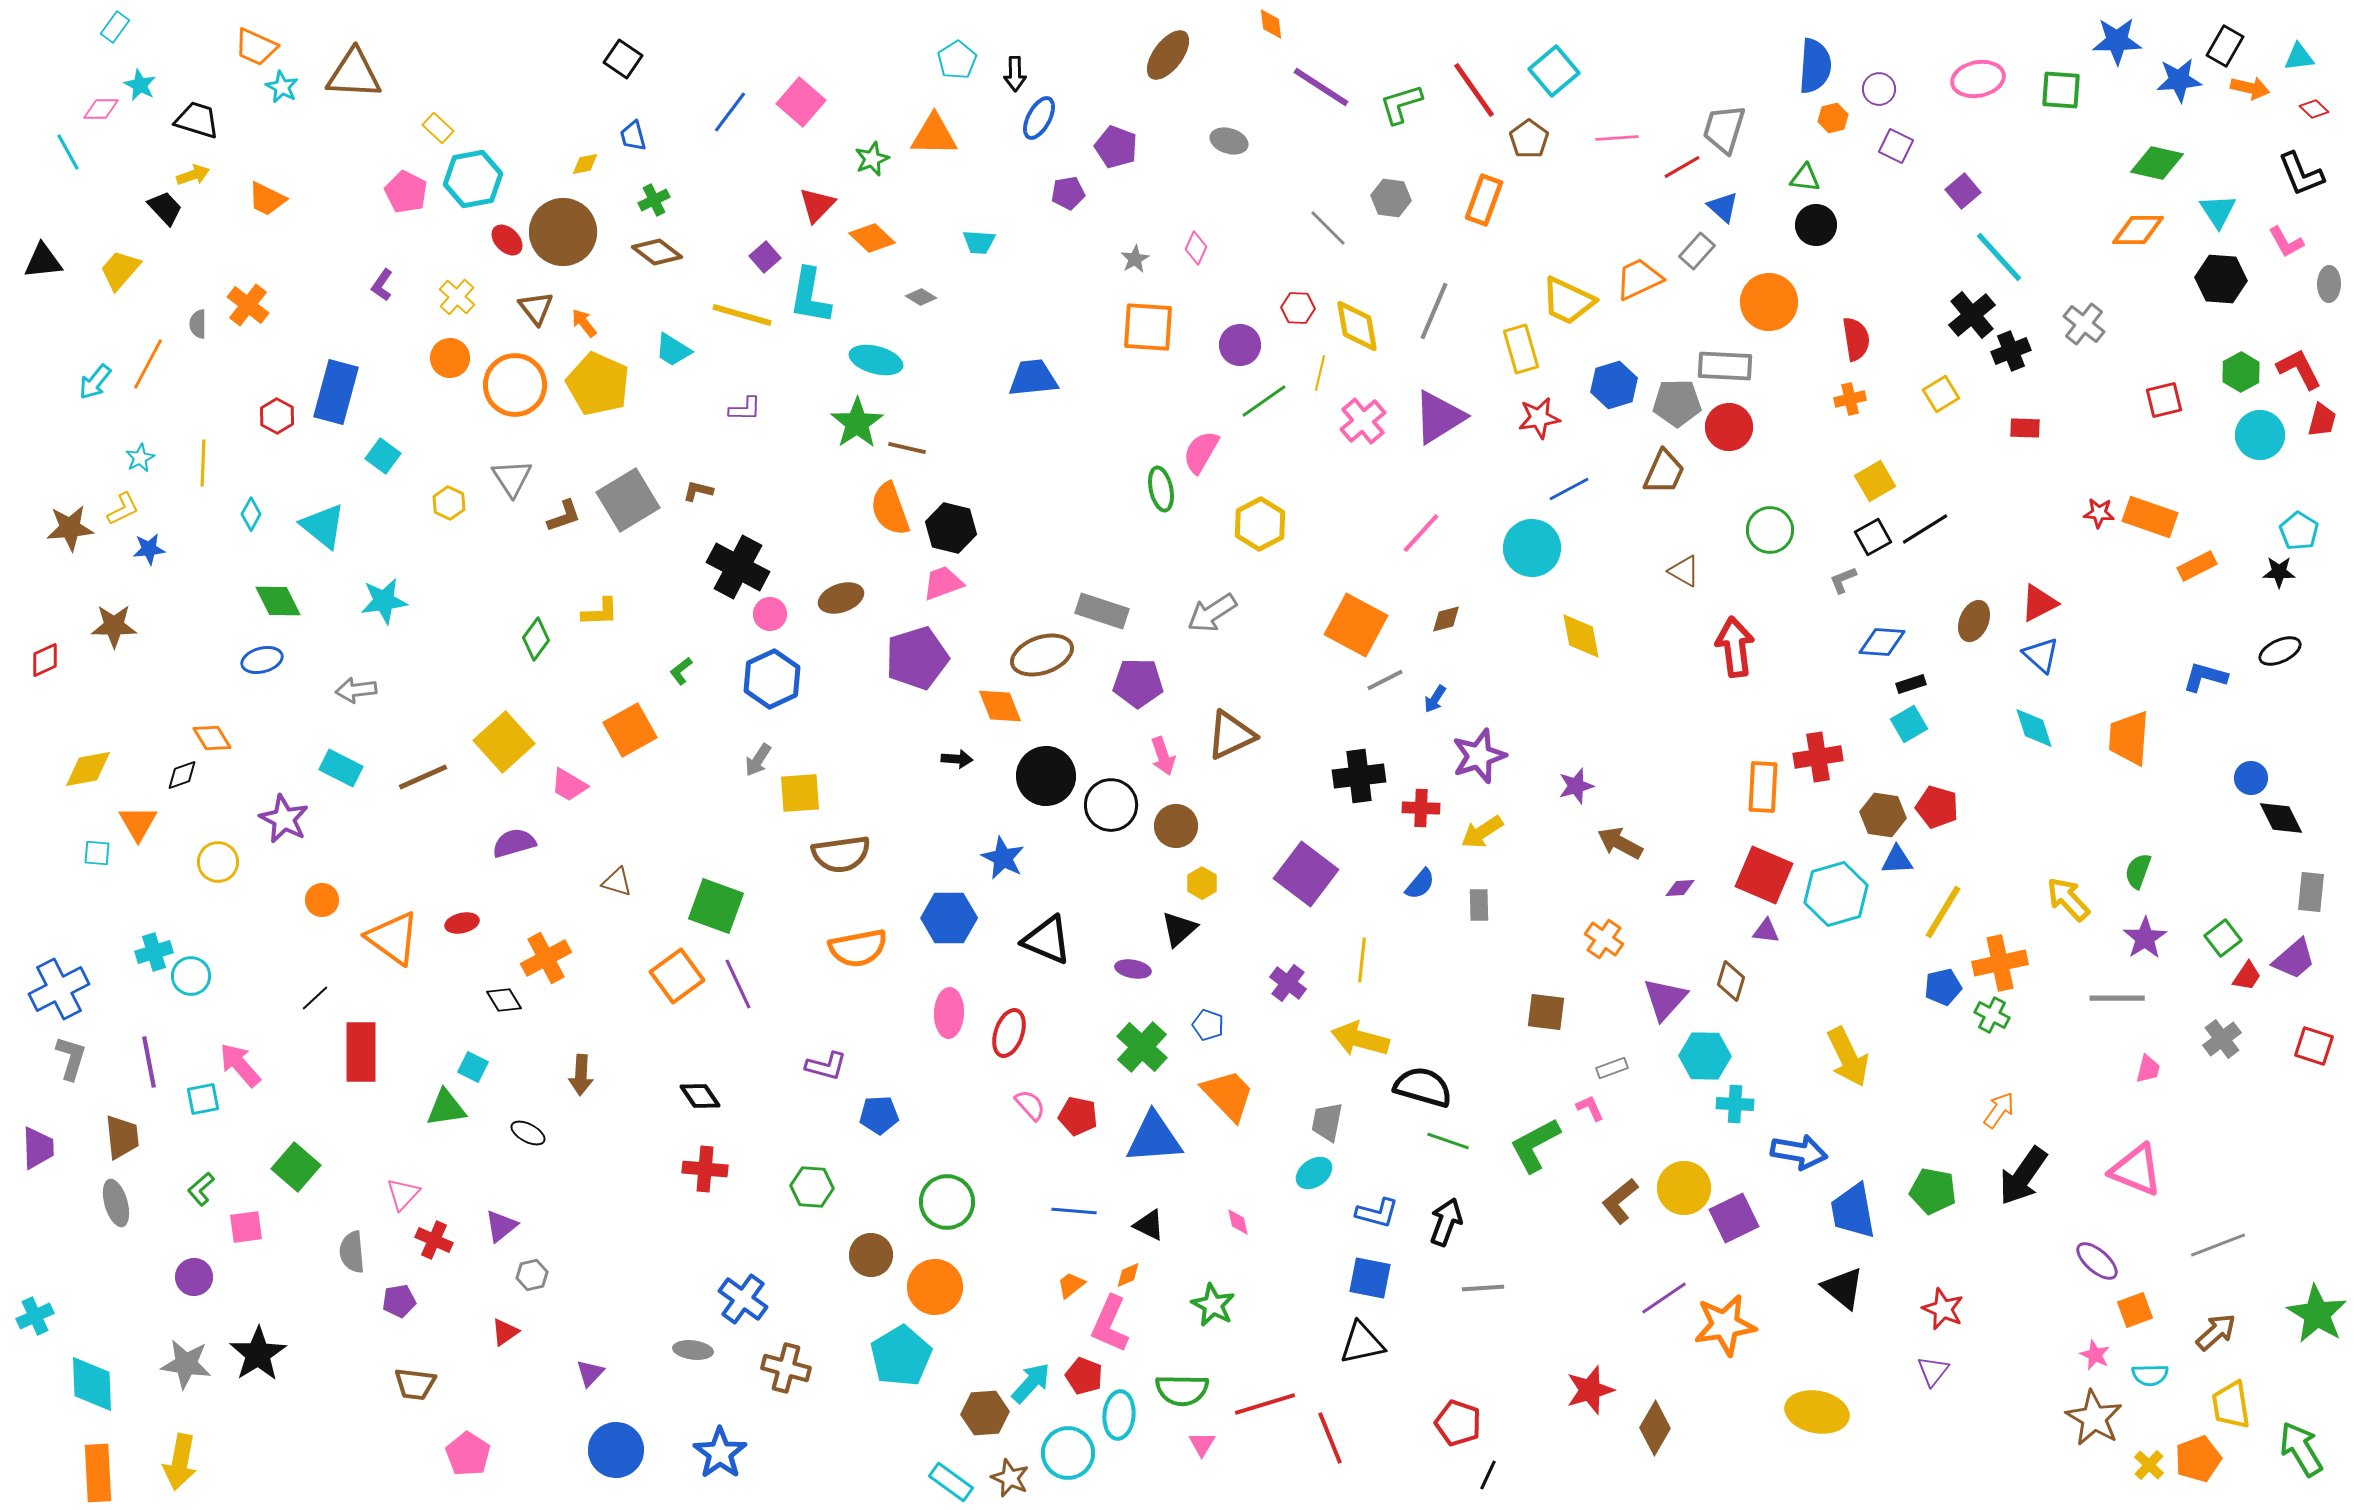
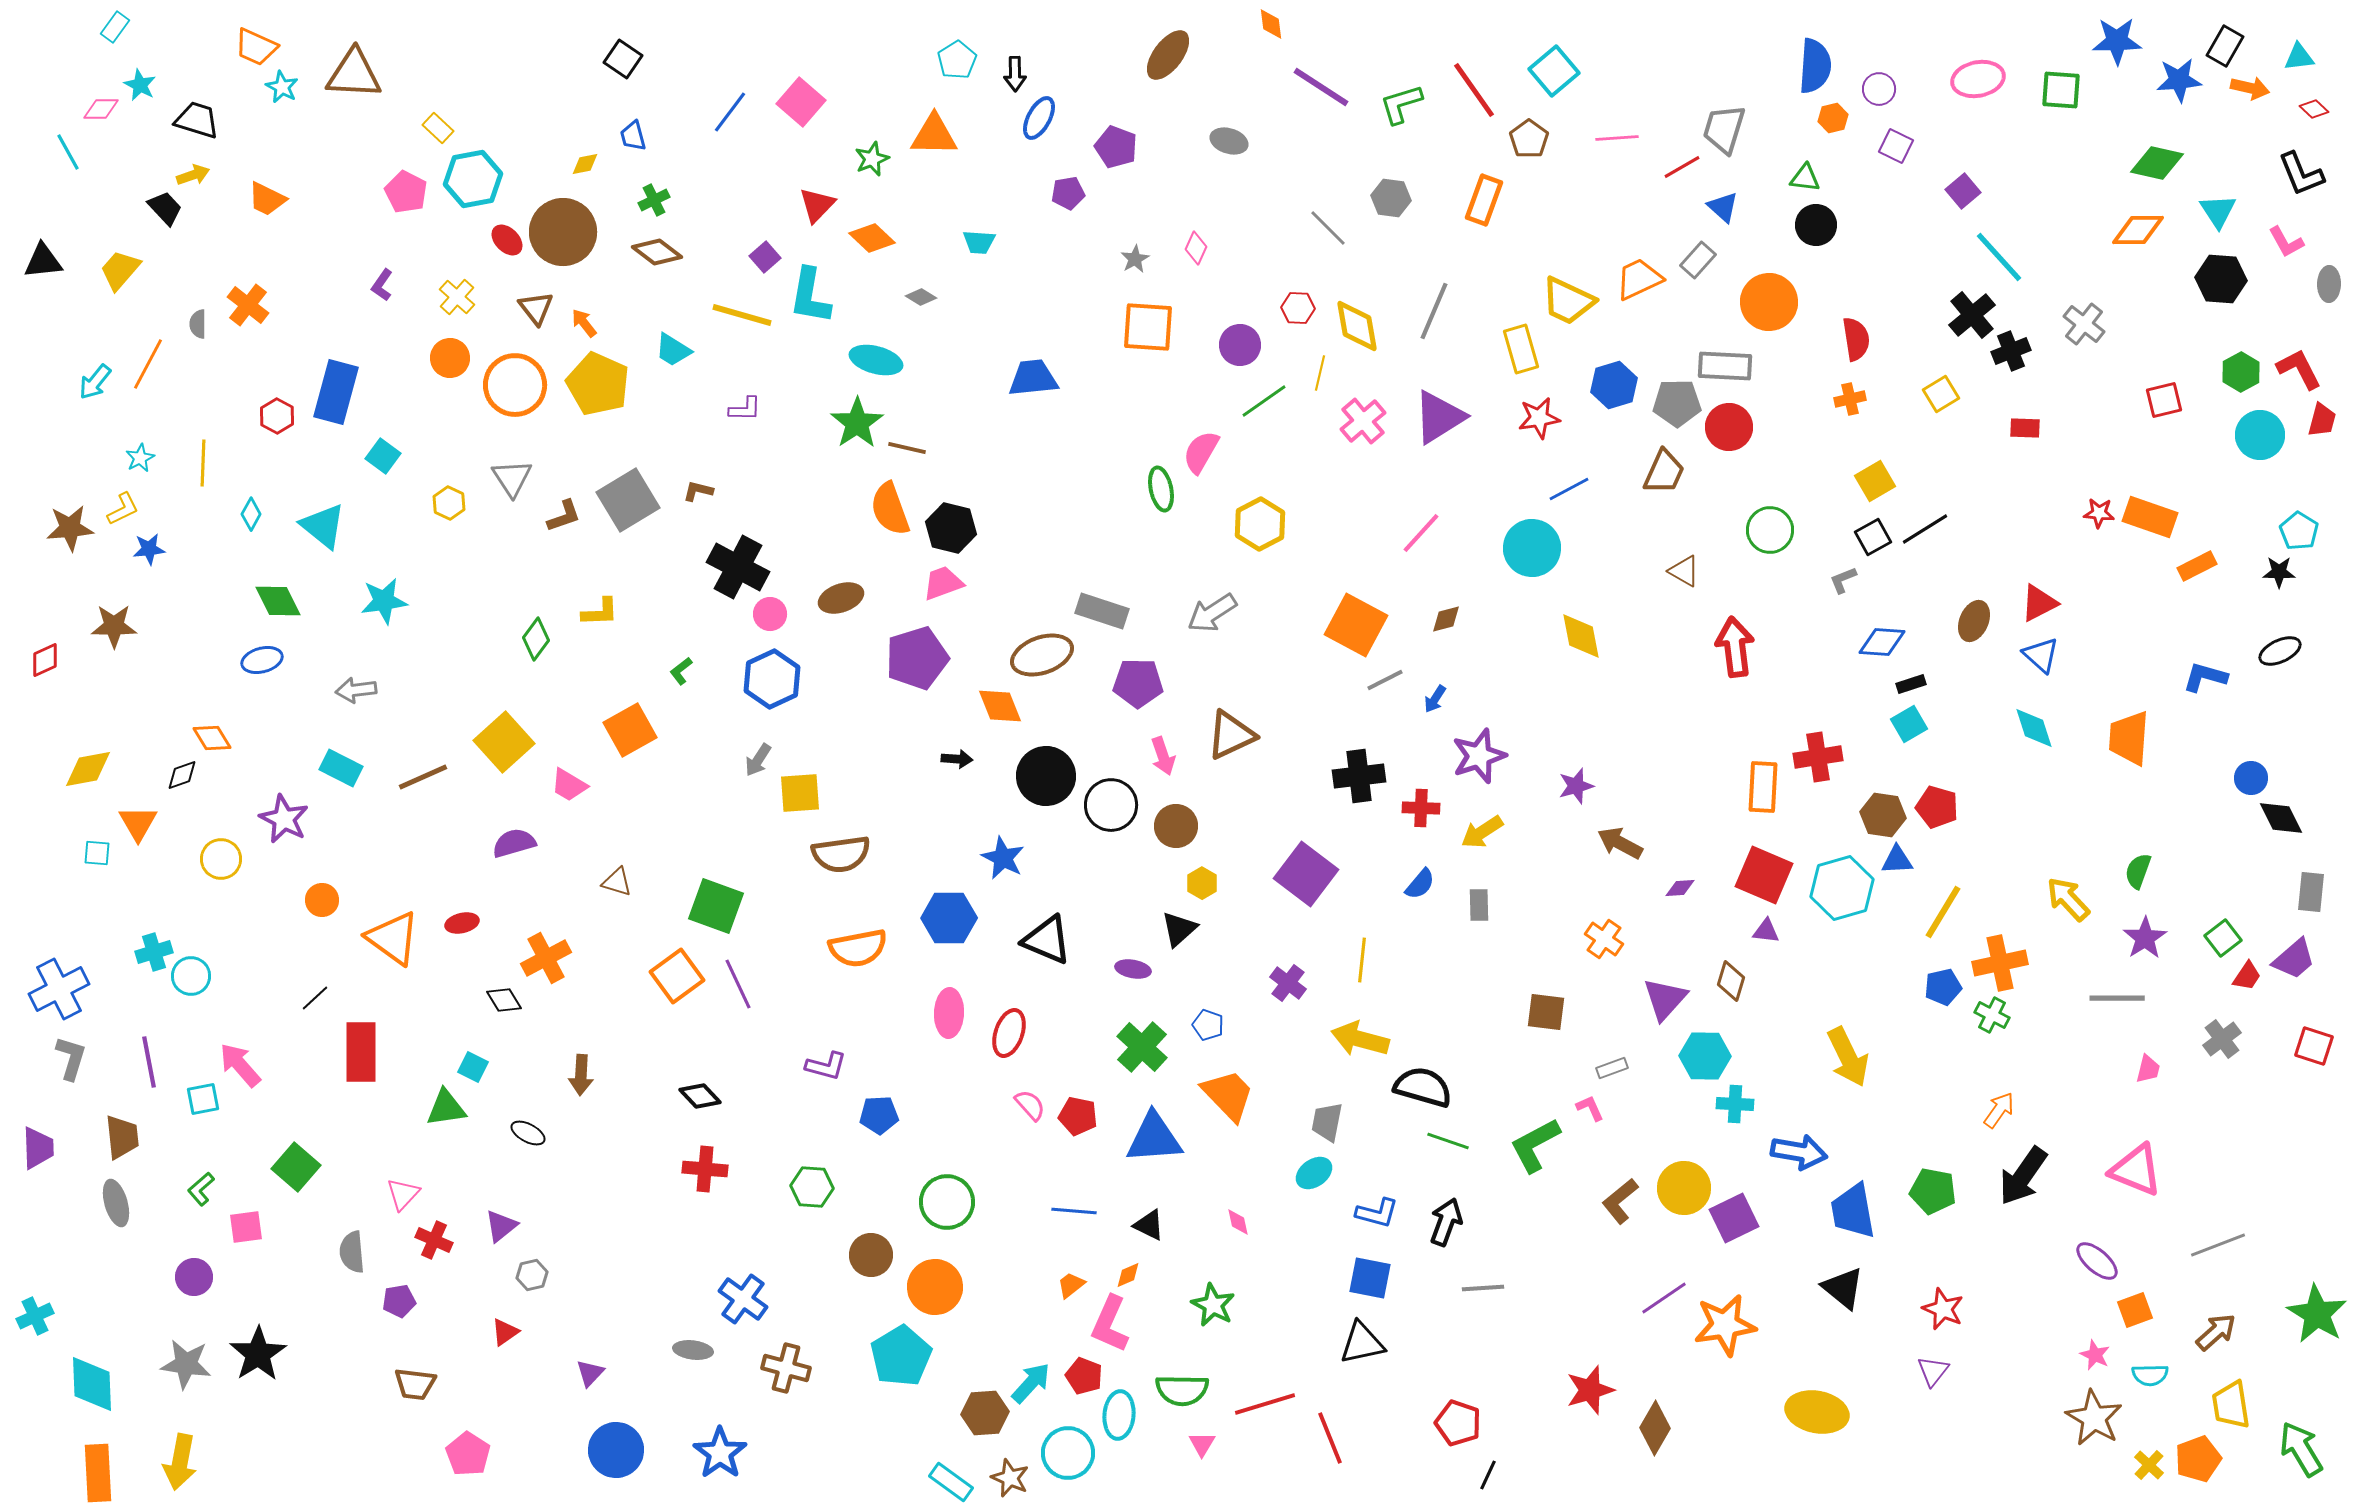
gray rectangle at (1697, 251): moved 1 px right, 9 px down
yellow circle at (218, 862): moved 3 px right, 3 px up
cyan hexagon at (1836, 894): moved 6 px right, 6 px up
black diamond at (700, 1096): rotated 9 degrees counterclockwise
